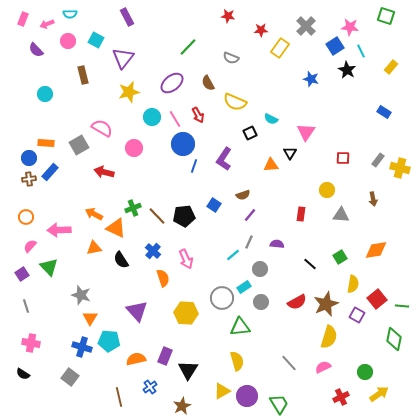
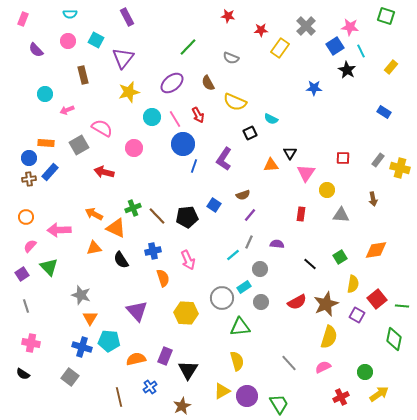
pink arrow at (47, 24): moved 20 px right, 86 px down
blue star at (311, 79): moved 3 px right, 9 px down; rotated 14 degrees counterclockwise
pink triangle at (306, 132): moved 41 px down
black pentagon at (184, 216): moved 3 px right, 1 px down
blue cross at (153, 251): rotated 35 degrees clockwise
pink arrow at (186, 259): moved 2 px right, 1 px down
